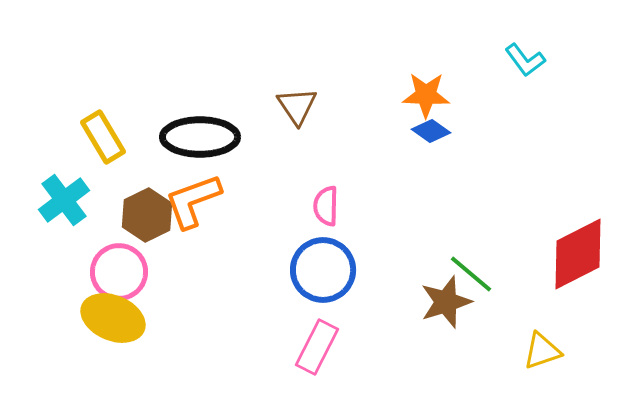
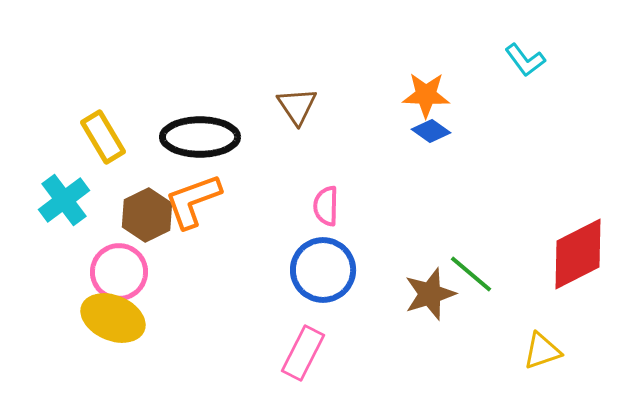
brown star: moved 16 px left, 8 px up
pink rectangle: moved 14 px left, 6 px down
